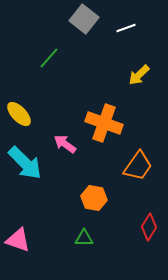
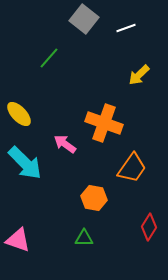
orange trapezoid: moved 6 px left, 2 px down
